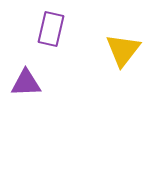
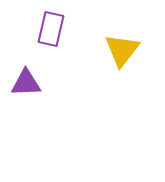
yellow triangle: moved 1 px left
